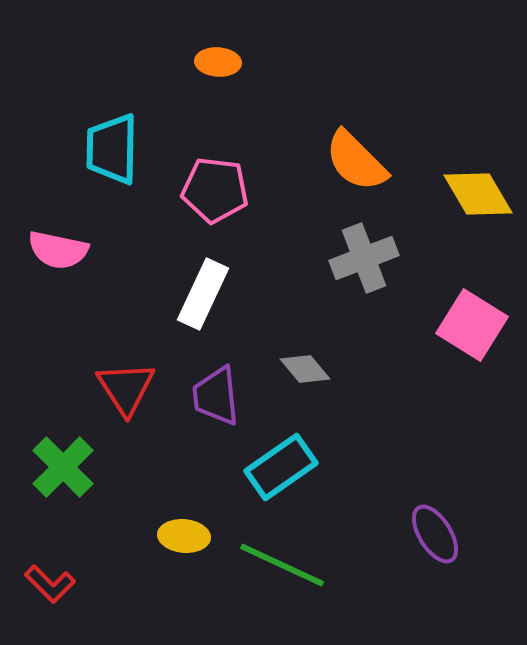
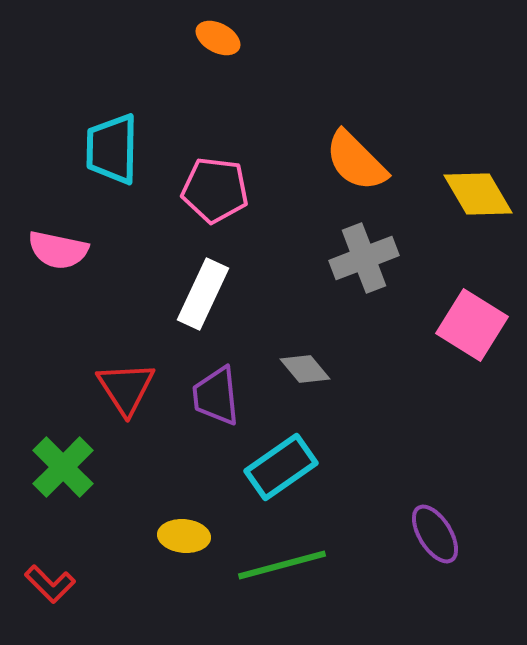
orange ellipse: moved 24 px up; rotated 24 degrees clockwise
green line: rotated 40 degrees counterclockwise
